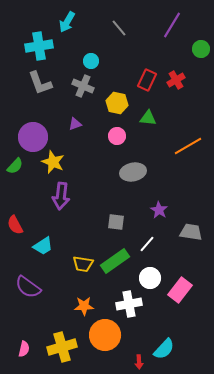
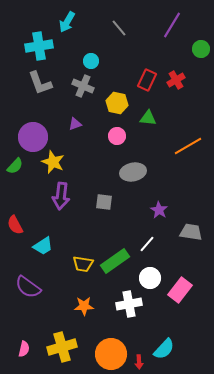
gray square: moved 12 px left, 20 px up
orange circle: moved 6 px right, 19 px down
